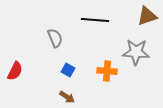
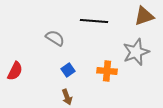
brown triangle: moved 3 px left
black line: moved 1 px left, 1 px down
gray semicircle: rotated 36 degrees counterclockwise
gray star: rotated 24 degrees counterclockwise
blue square: rotated 24 degrees clockwise
brown arrow: rotated 35 degrees clockwise
